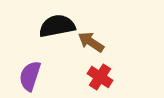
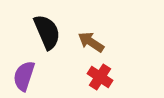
black semicircle: moved 10 px left, 6 px down; rotated 78 degrees clockwise
purple semicircle: moved 6 px left
